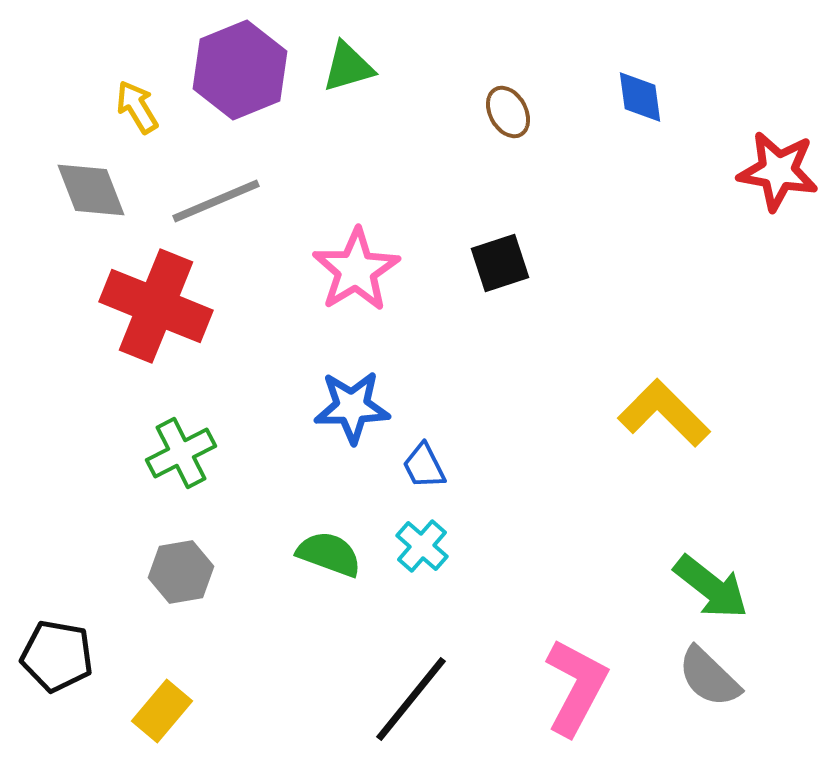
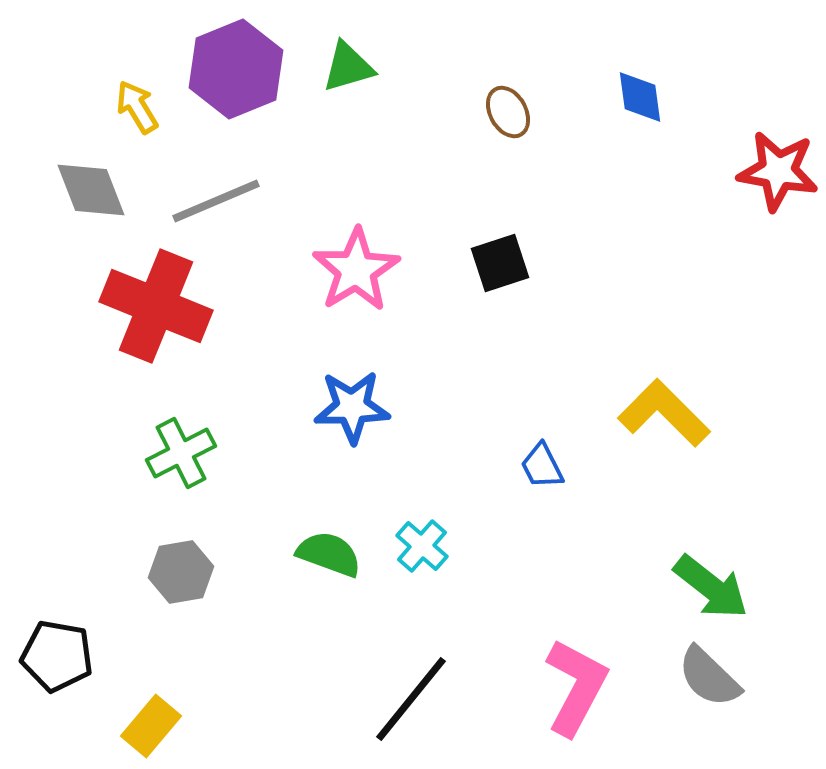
purple hexagon: moved 4 px left, 1 px up
blue trapezoid: moved 118 px right
yellow rectangle: moved 11 px left, 15 px down
